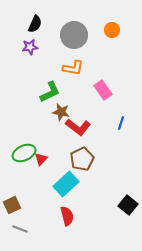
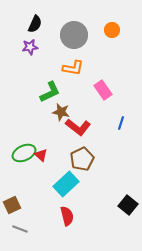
red triangle: moved 4 px up; rotated 32 degrees counterclockwise
